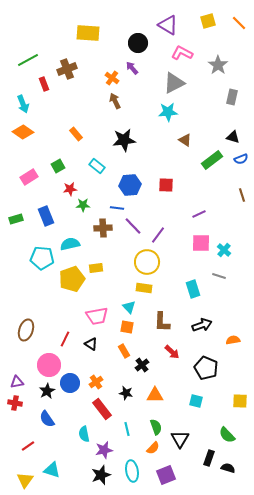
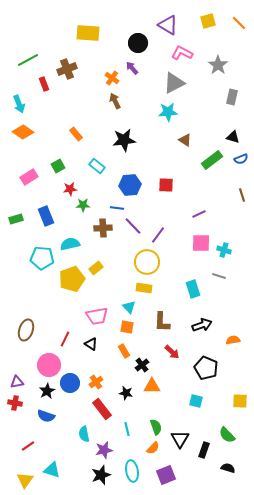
cyan arrow at (23, 104): moved 4 px left
cyan cross at (224, 250): rotated 24 degrees counterclockwise
yellow rectangle at (96, 268): rotated 32 degrees counterclockwise
orange triangle at (155, 395): moved 3 px left, 9 px up
blue semicircle at (47, 419): moved 1 px left, 3 px up; rotated 36 degrees counterclockwise
black rectangle at (209, 458): moved 5 px left, 8 px up
